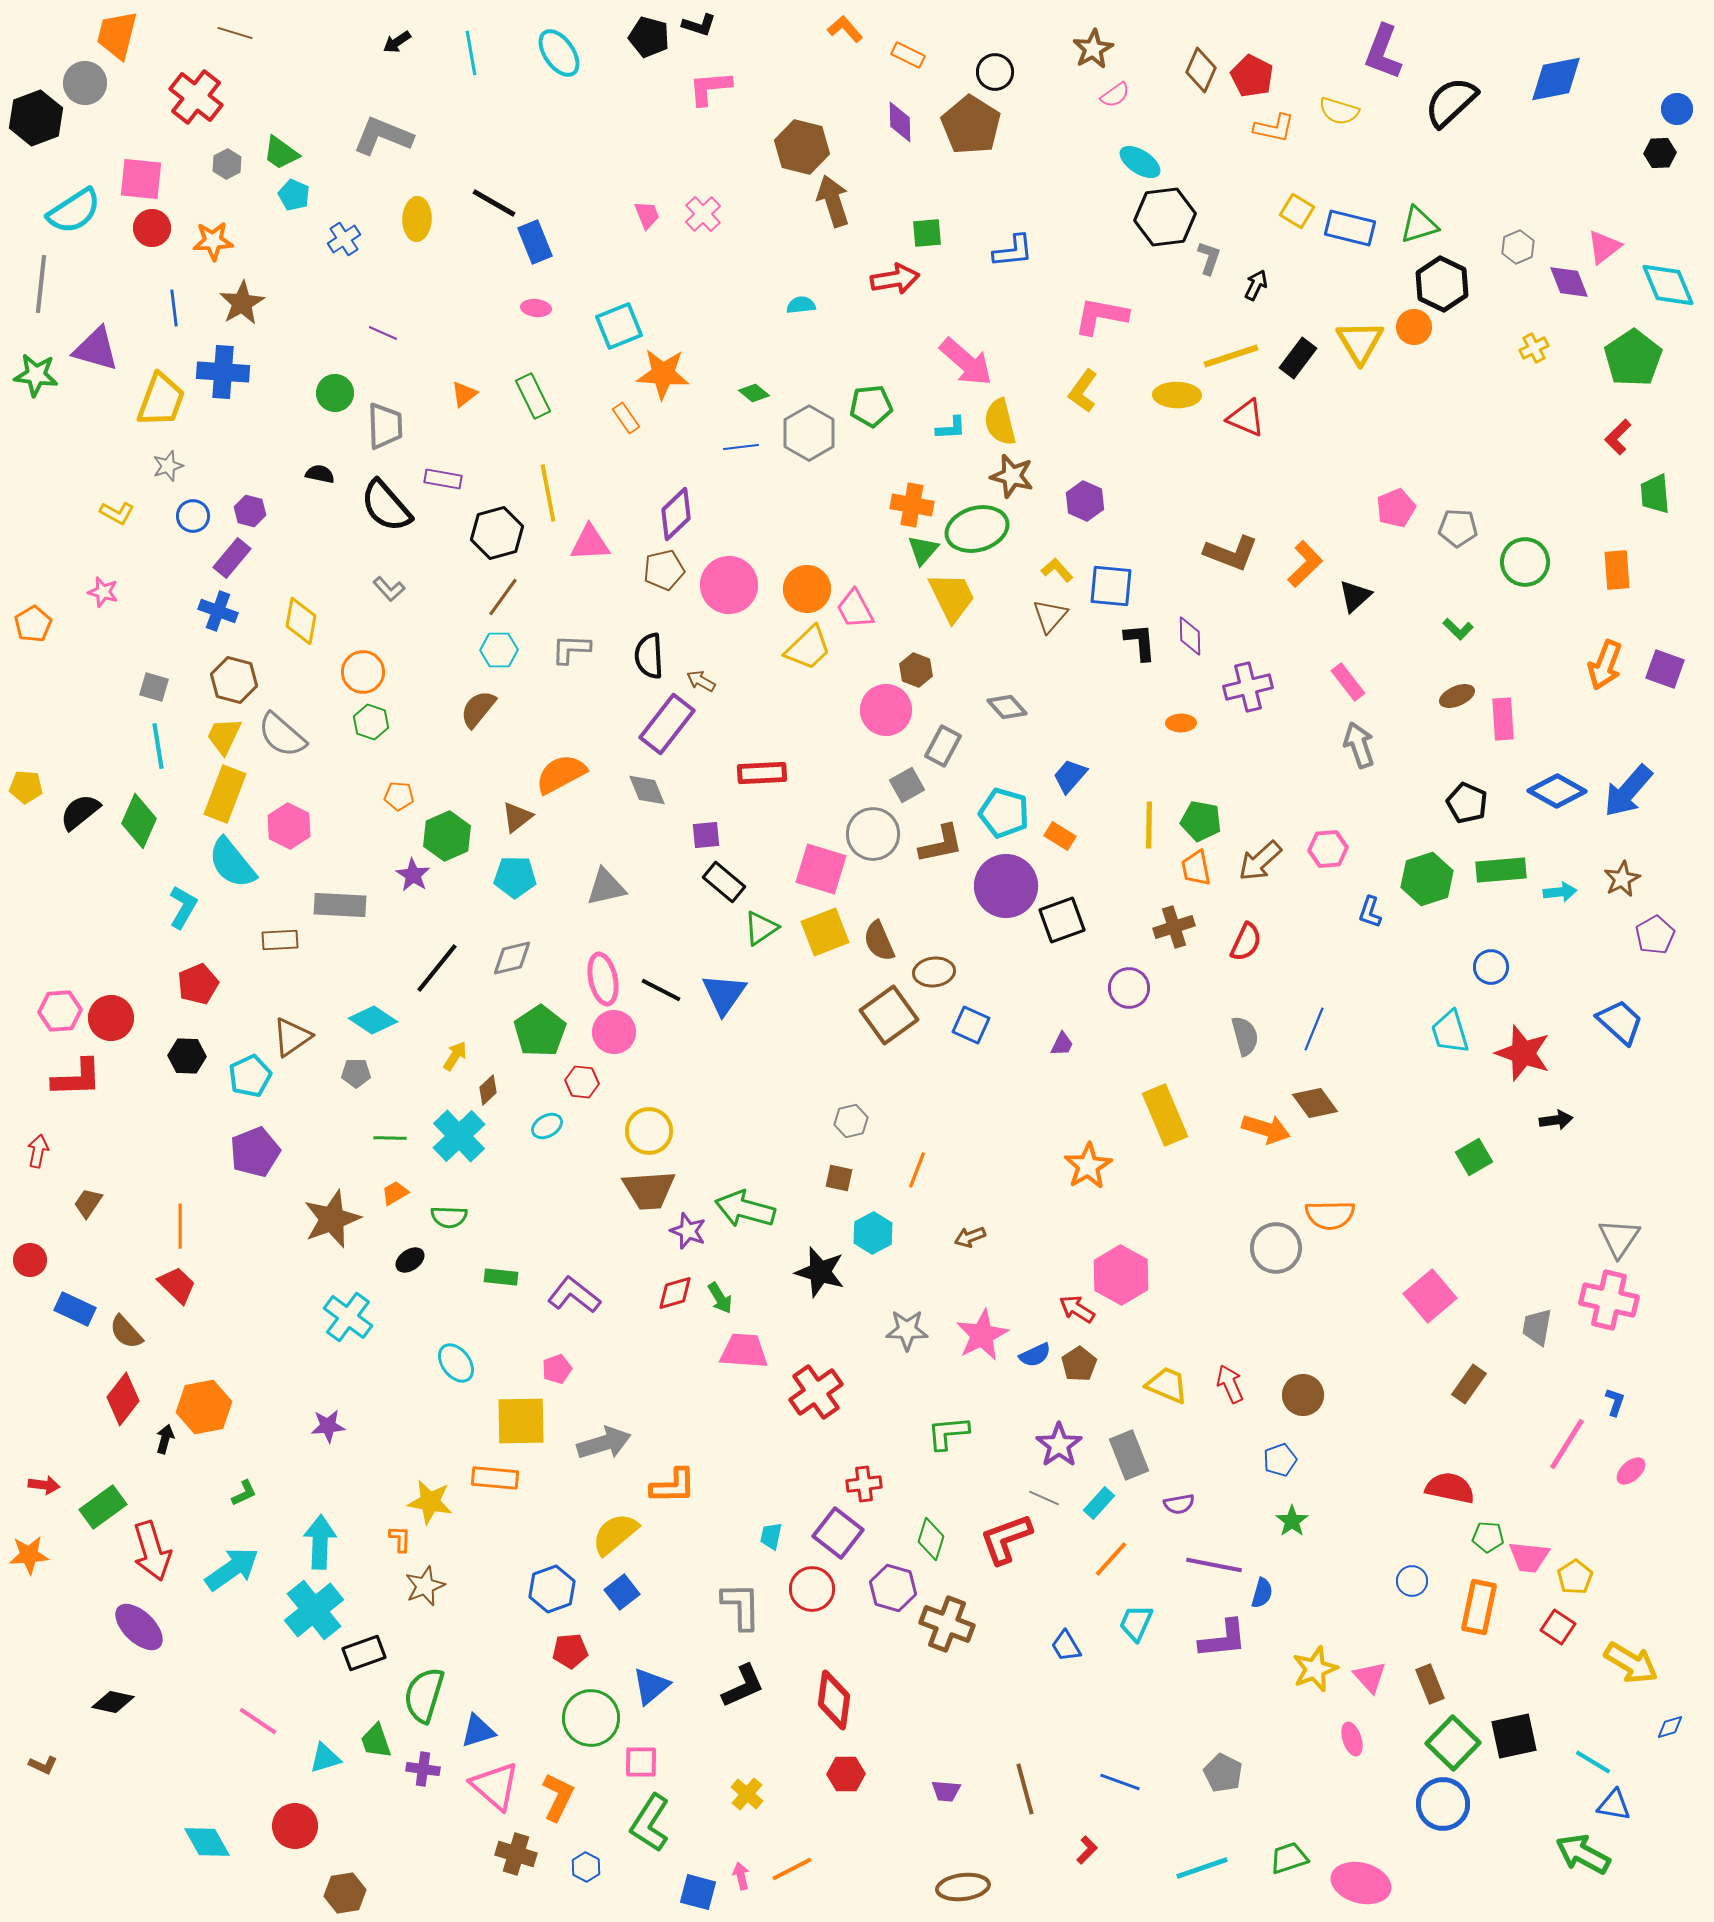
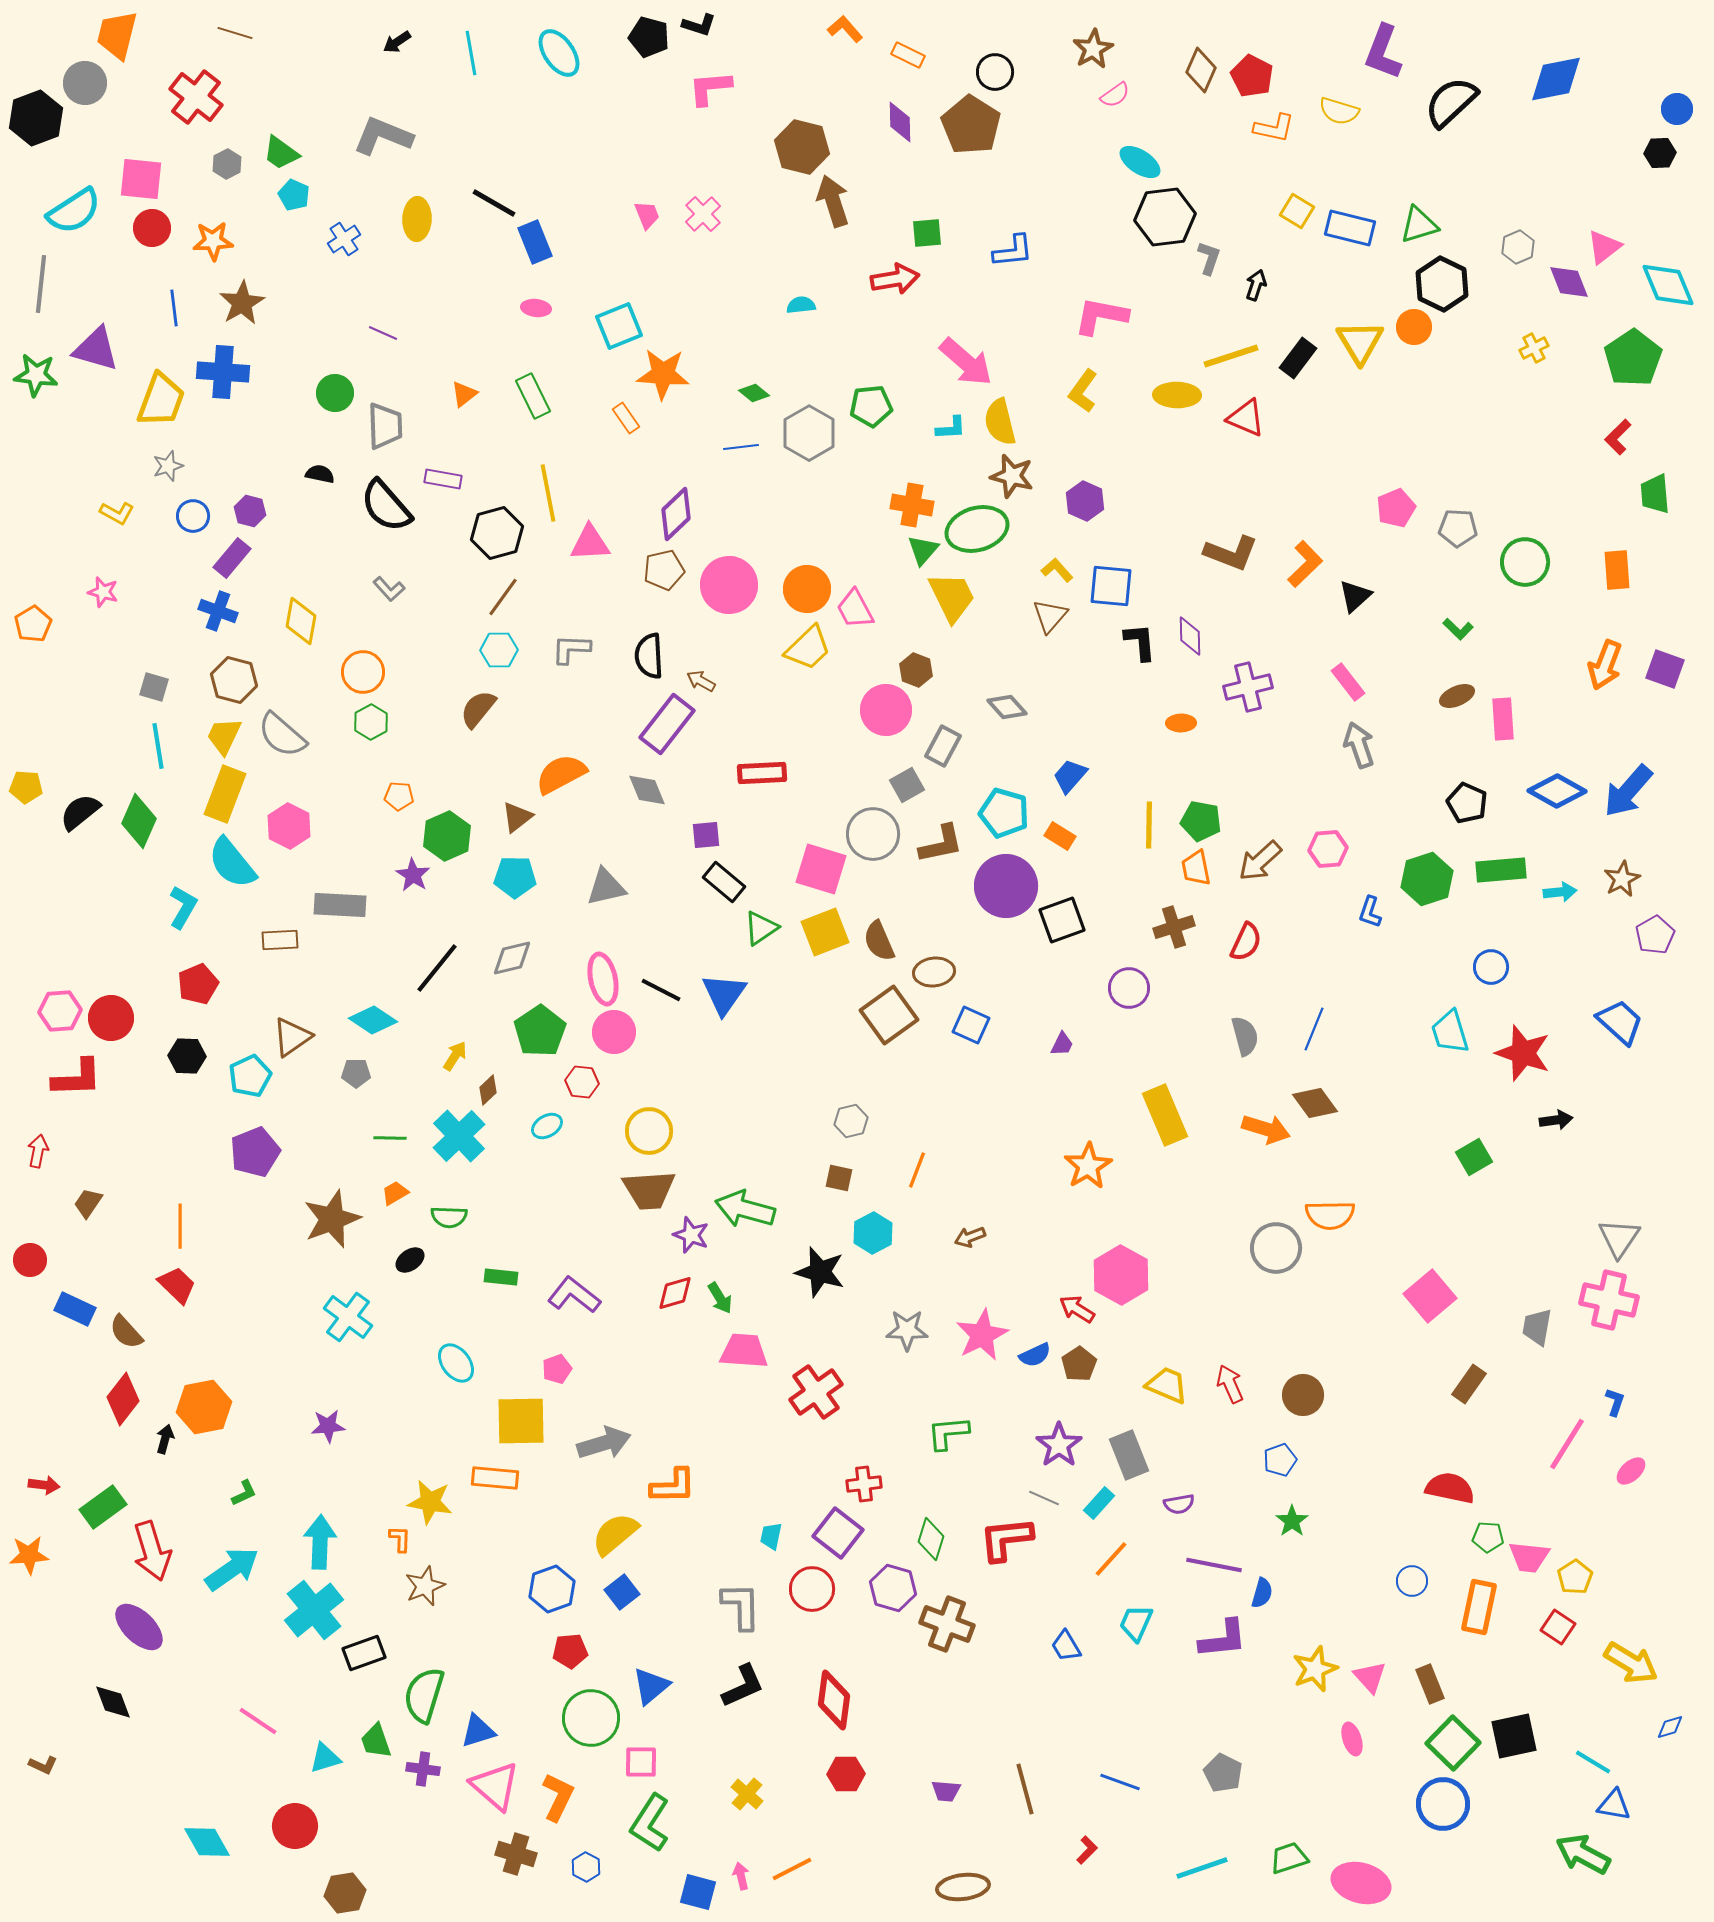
black arrow at (1256, 285): rotated 8 degrees counterclockwise
green hexagon at (371, 722): rotated 12 degrees clockwise
purple star at (688, 1231): moved 3 px right, 4 px down
red L-shape at (1006, 1539): rotated 14 degrees clockwise
black diamond at (113, 1702): rotated 57 degrees clockwise
